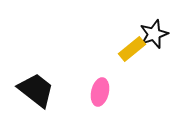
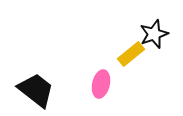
yellow rectangle: moved 1 px left, 5 px down
pink ellipse: moved 1 px right, 8 px up
